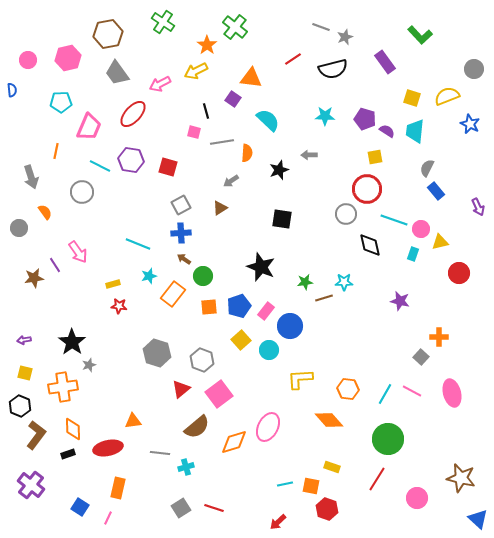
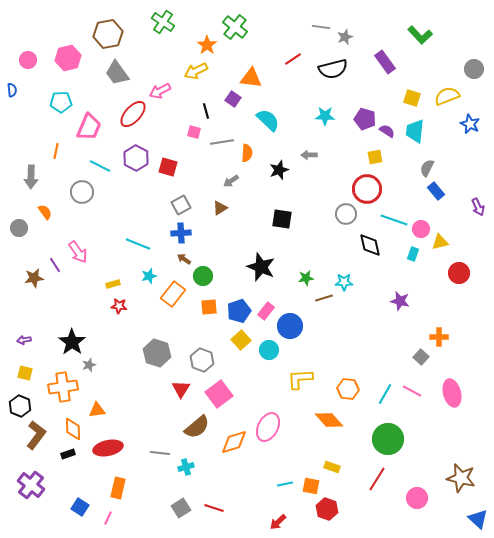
gray line at (321, 27): rotated 12 degrees counterclockwise
pink arrow at (160, 84): moved 7 px down
purple hexagon at (131, 160): moved 5 px right, 2 px up; rotated 20 degrees clockwise
gray arrow at (31, 177): rotated 20 degrees clockwise
green star at (305, 282): moved 1 px right, 4 px up
blue pentagon at (239, 306): moved 5 px down
red triangle at (181, 389): rotated 18 degrees counterclockwise
orange triangle at (133, 421): moved 36 px left, 11 px up
